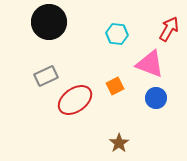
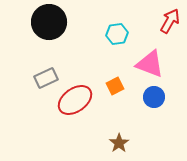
red arrow: moved 1 px right, 8 px up
cyan hexagon: rotated 15 degrees counterclockwise
gray rectangle: moved 2 px down
blue circle: moved 2 px left, 1 px up
